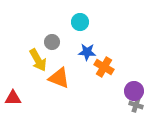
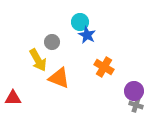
blue star: moved 17 px up; rotated 24 degrees clockwise
